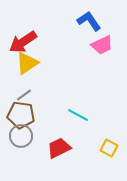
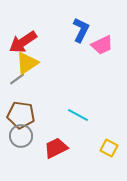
blue L-shape: moved 8 px left, 9 px down; rotated 60 degrees clockwise
gray line: moved 7 px left, 16 px up
red trapezoid: moved 3 px left
